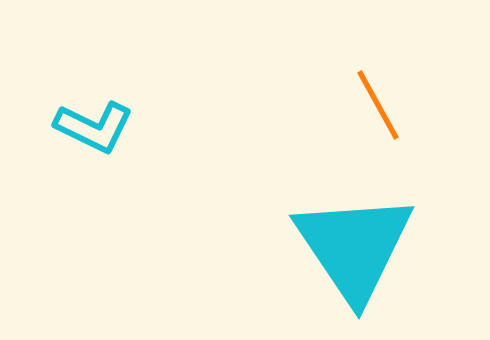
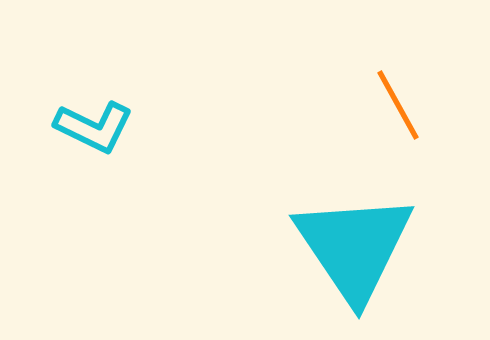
orange line: moved 20 px right
